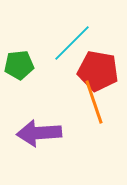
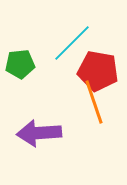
green pentagon: moved 1 px right, 1 px up
